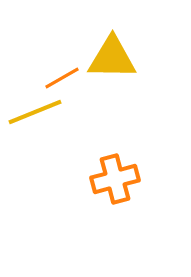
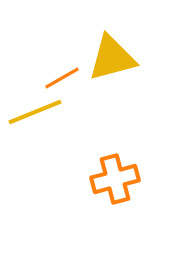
yellow triangle: rotated 16 degrees counterclockwise
